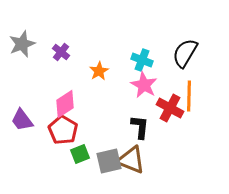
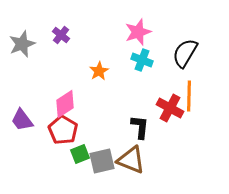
purple cross: moved 17 px up
pink star: moved 6 px left, 53 px up; rotated 24 degrees clockwise
gray square: moved 7 px left
